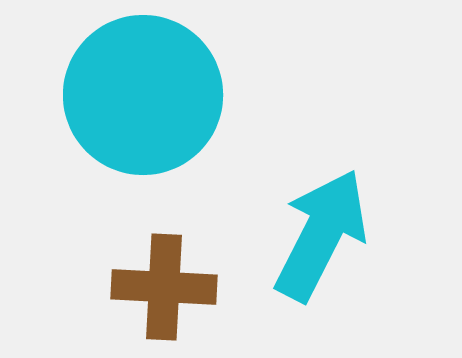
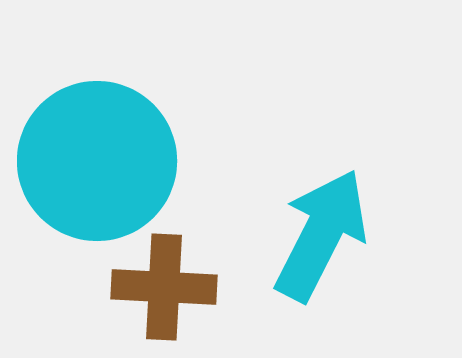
cyan circle: moved 46 px left, 66 px down
